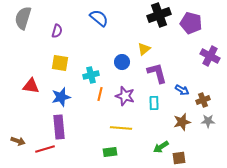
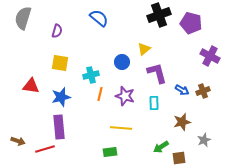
brown cross: moved 9 px up
gray star: moved 4 px left, 19 px down; rotated 24 degrees counterclockwise
